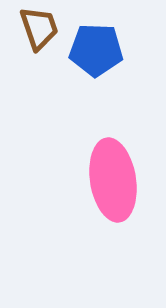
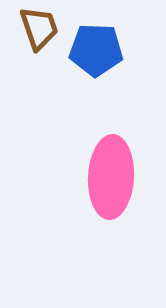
pink ellipse: moved 2 px left, 3 px up; rotated 12 degrees clockwise
